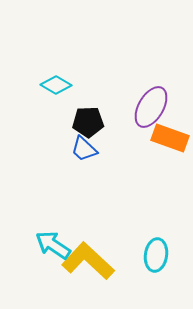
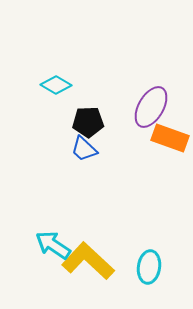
cyan ellipse: moved 7 px left, 12 px down
